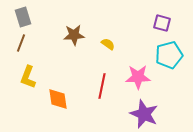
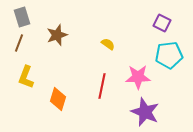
gray rectangle: moved 1 px left
purple square: rotated 12 degrees clockwise
brown star: moved 17 px left; rotated 15 degrees counterclockwise
brown line: moved 2 px left
cyan pentagon: rotated 8 degrees clockwise
yellow L-shape: moved 2 px left
orange diamond: rotated 25 degrees clockwise
purple star: moved 1 px right, 2 px up
